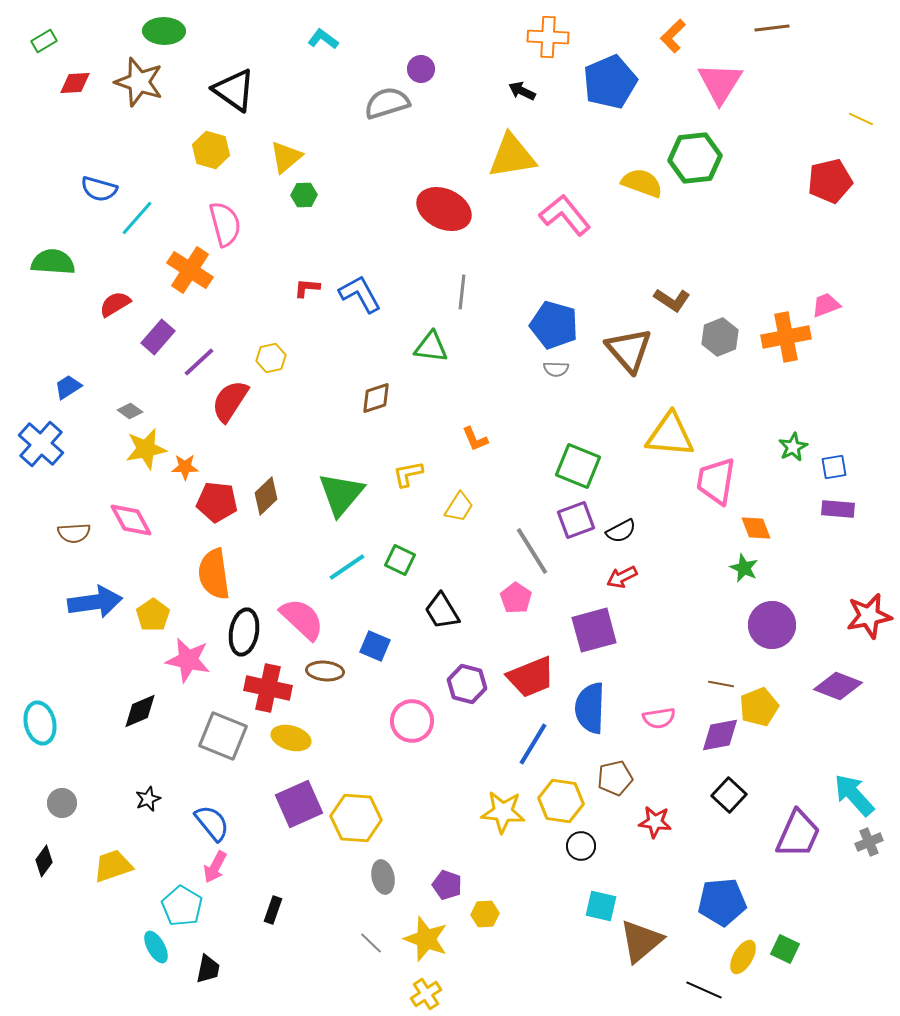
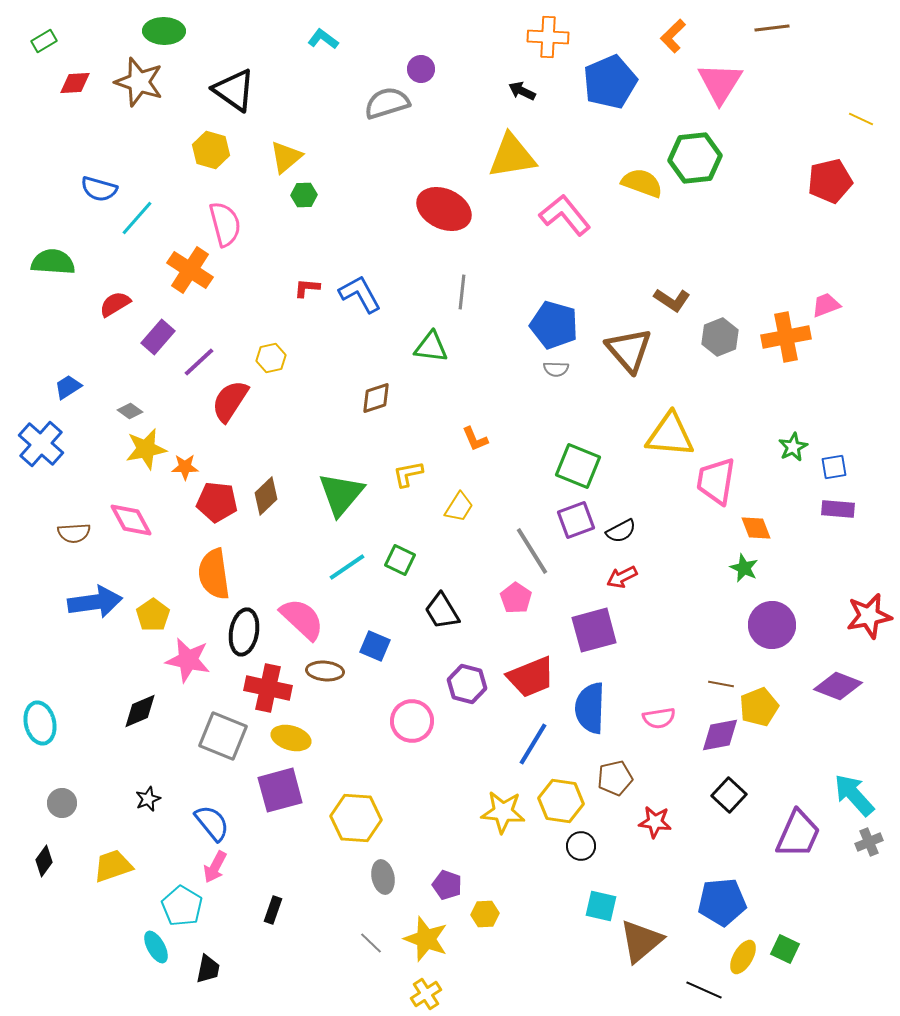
purple square at (299, 804): moved 19 px left, 14 px up; rotated 9 degrees clockwise
